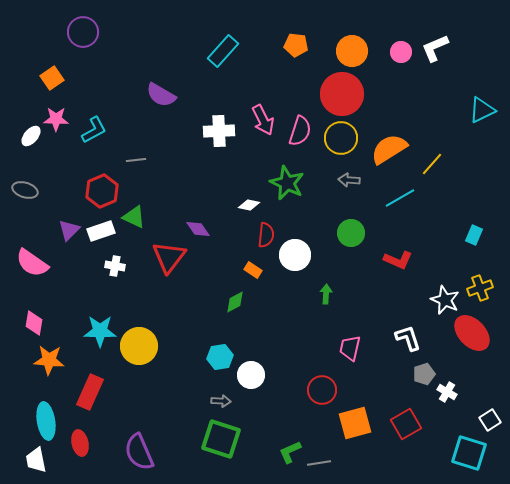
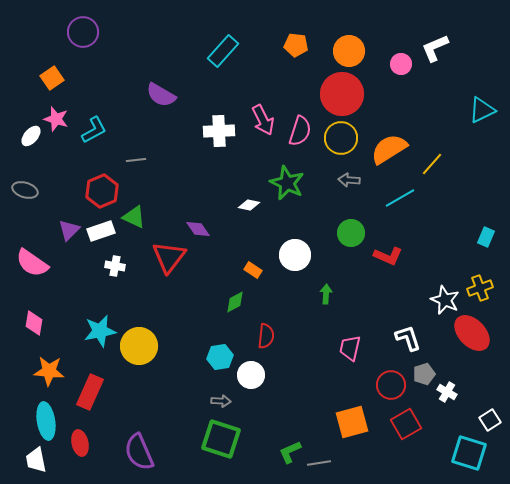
orange circle at (352, 51): moved 3 px left
pink circle at (401, 52): moved 12 px down
pink star at (56, 119): rotated 15 degrees clockwise
red semicircle at (266, 235): moved 101 px down
cyan rectangle at (474, 235): moved 12 px right, 2 px down
red L-shape at (398, 260): moved 10 px left, 4 px up
cyan star at (100, 331): rotated 12 degrees counterclockwise
orange star at (49, 360): moved 11 px down
red circle at (322, 390): moved 69 px right, 5 px up
orange square at (355, 423): moved 3 px left, 1 px up
